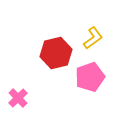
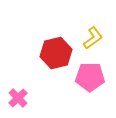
pink pentagon: rotated 20 degrees clockwise
